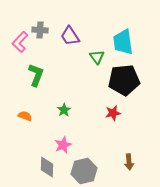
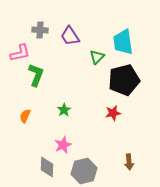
pink L-shape: moved 11 px down; rotated 145 degrees counterclockwise
green triangle: rotated 21 degrees clockwise
black pentagon: rotated 8 degrees counterclockwise
orange semicircle: rotated 88 degrees counterclockwise
